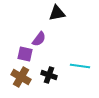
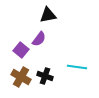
black triangle: moved 9 px left, 2 px down
purple square: moved 4 px left, 4 px up; rotated 28 degrees clockwise
cyan line: moved 3 px left, 1 px down
black cross: moved 4 px left, 1 px down
